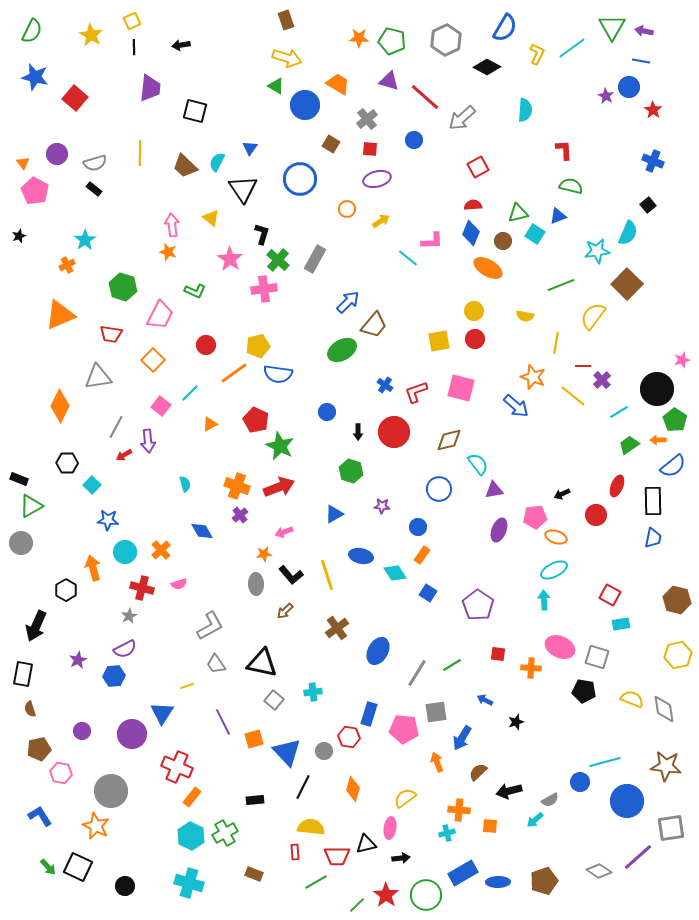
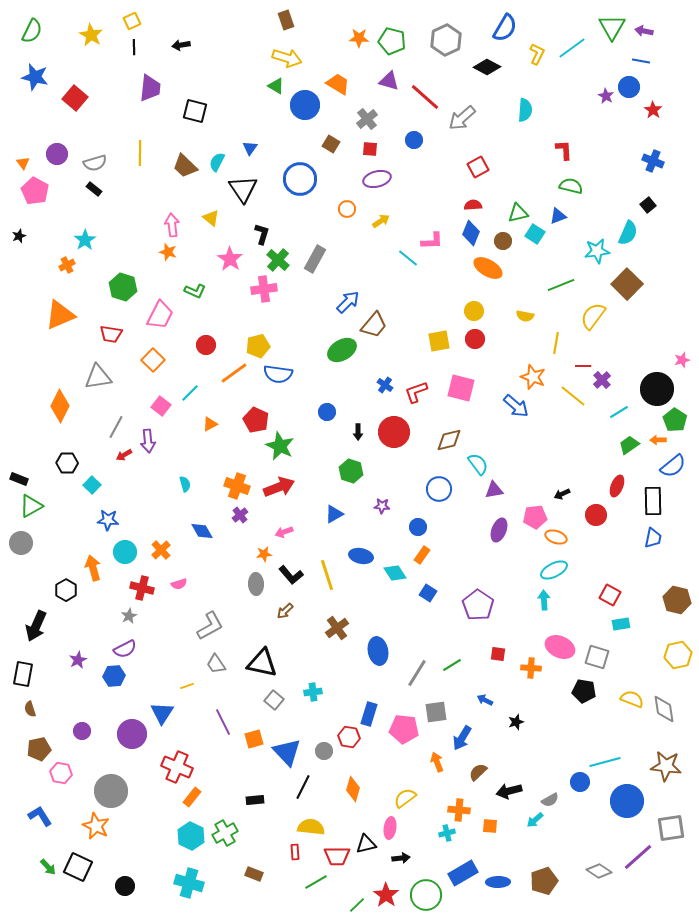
blue ellipse at (378, 651): rotated 40 degrees counterclockwise
